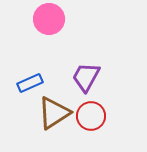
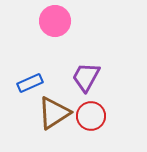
pink circle: moved 6 px right, 2 px down
